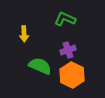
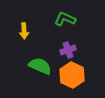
yellow arrow: moved 3 px up
